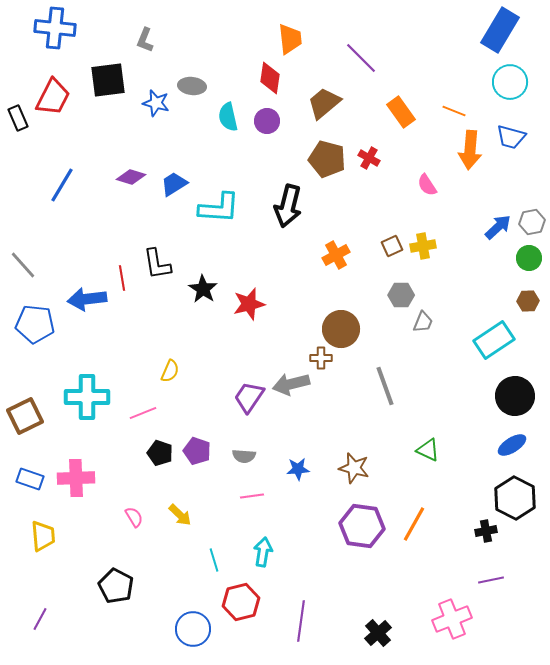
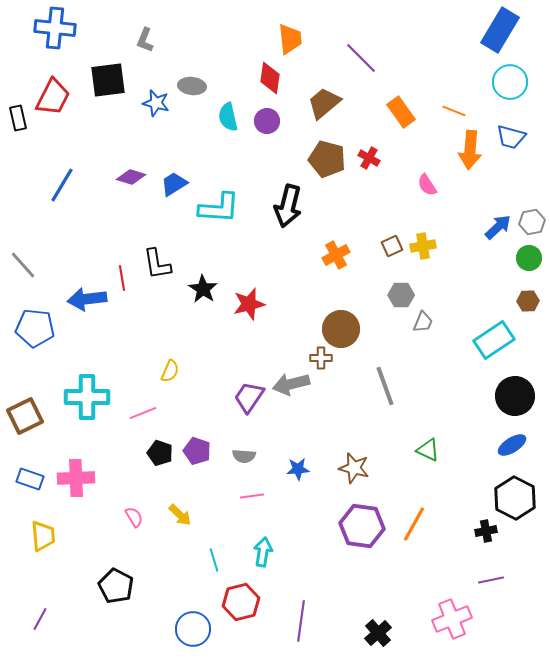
black rectangle at (18, 118): rotated 10 degrees clockwise
blue pentagon at (35, 324): moved 4 px down
